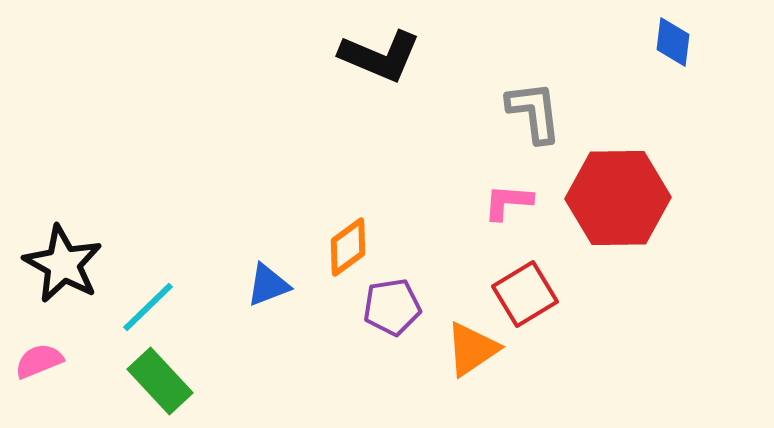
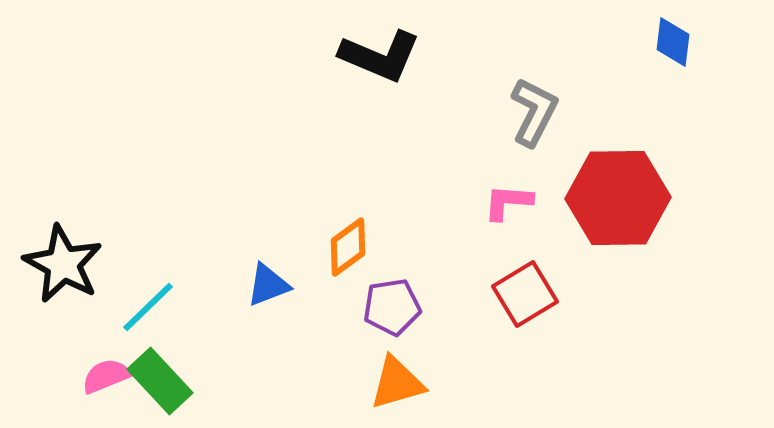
gray L-shape: rotated 34 degrees clockwise
orange triangle: moved 75 px left, 34 px down; rotated 18 degrees clockwise
pink semicircle: moved 67 px right, 15 px down
